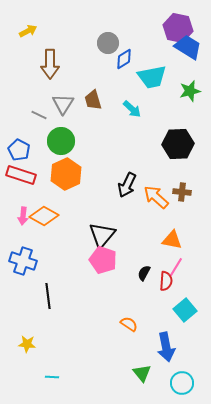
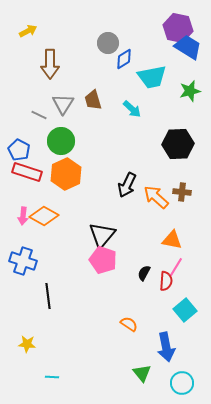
red rectangle: moved 6 px right, 3 px up
